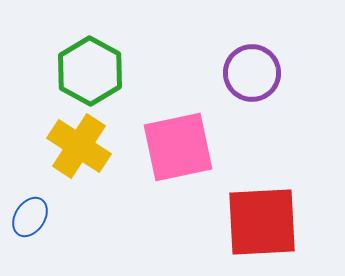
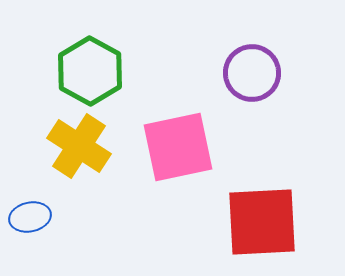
blue ellipse: rotated 45 degrees clockwise
